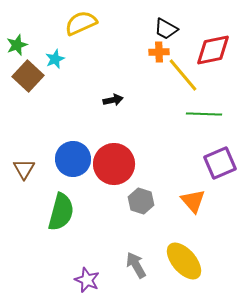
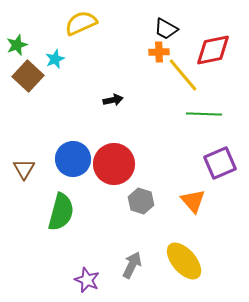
gray arrow: moved 4 px left; rotated 56 degrees clockwise
